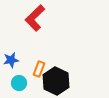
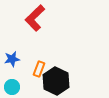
blue star: moved 1 px right, 1 px up
cyan circle: moved 7 px left, 4 px down
